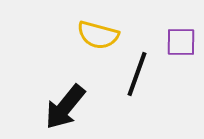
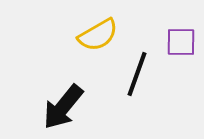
yellow semicircle: rotated 45 degrees counterclockwise
black arrow: moved 2 px left
